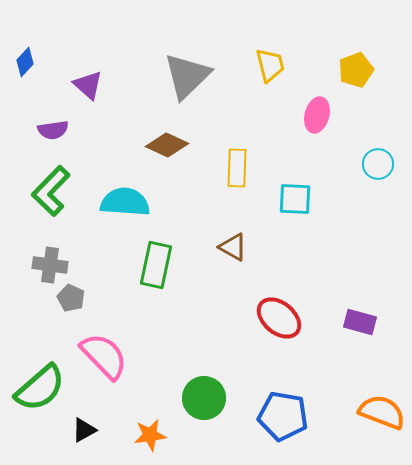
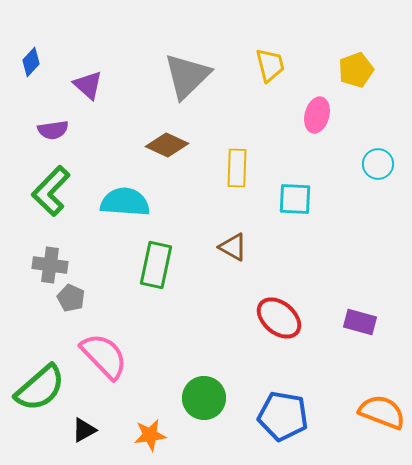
blue diamond: moved 6 px right
